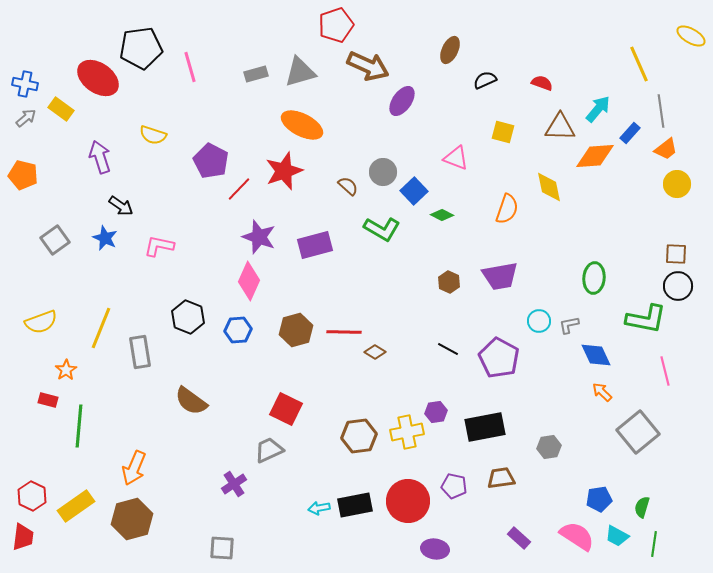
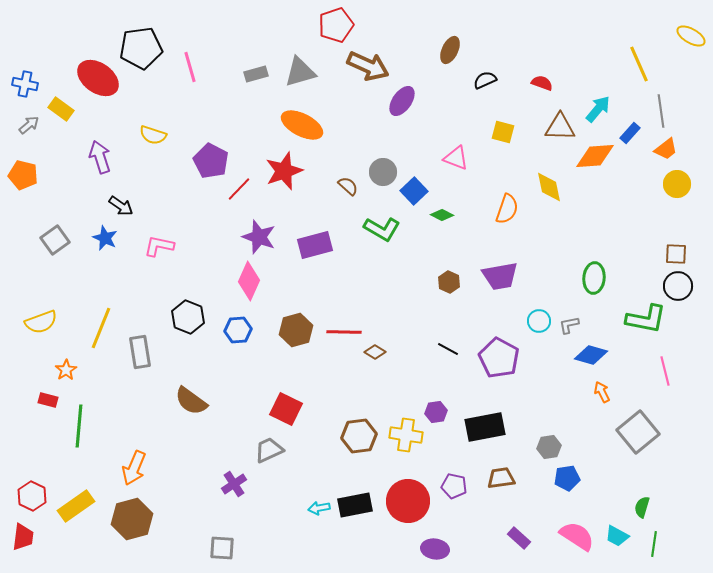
gray arrow at (26, 118): moved 3 px right, 7 px down
blue diamond at (596, 355): moved 5 px left; rotated 48 degrees counterclockwise
orange arrow at (602, 392): rotated 20 degrees clockwise
yellow cross at (407, 432): moved 1 px left, 3 px down; rotated 20 degrees clockwise
blue pentagon at (599, 499): moved 32 px left, 21 px up
